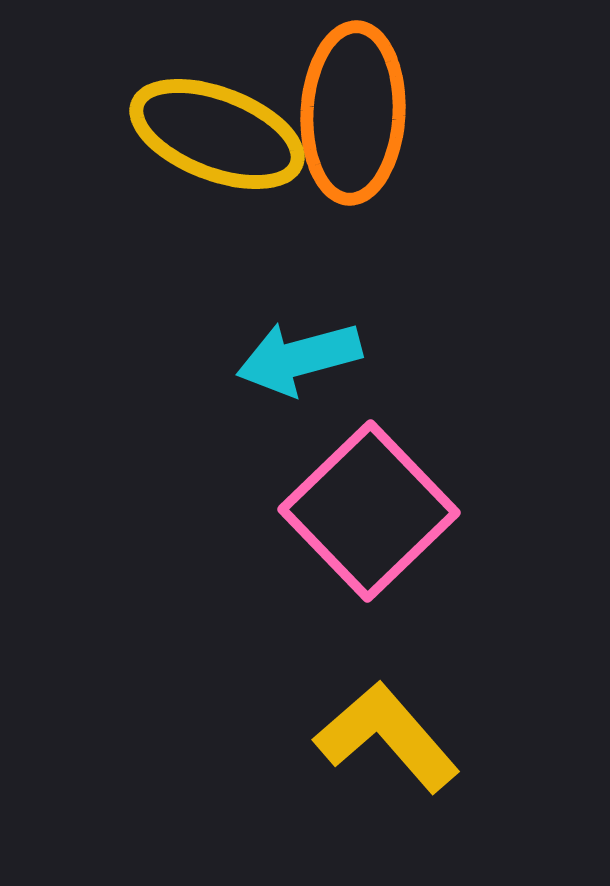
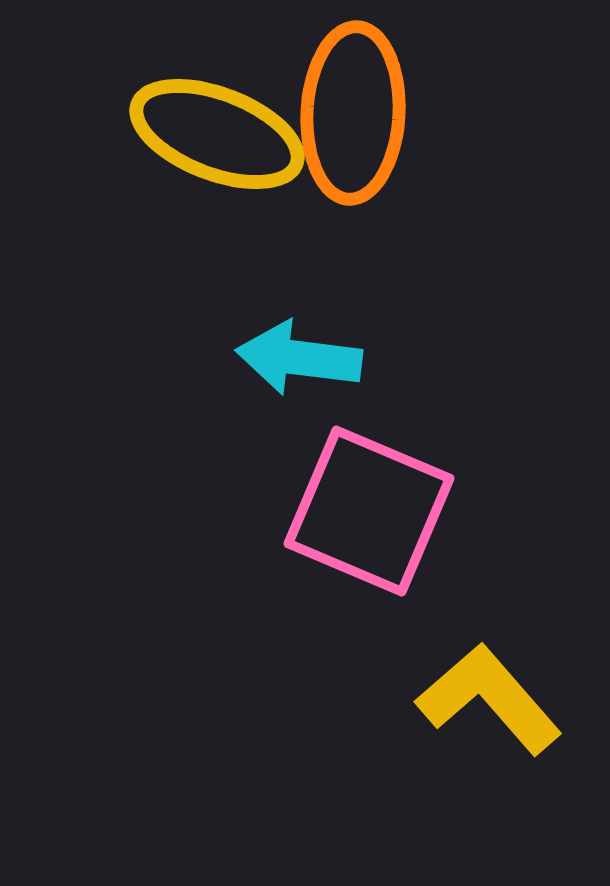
cyan arrow: rotated 22 degrees clockwise
pink square: rotated 23 degrees counterclockwise
yellow L-shape: moved 102 px right, 38 px up
